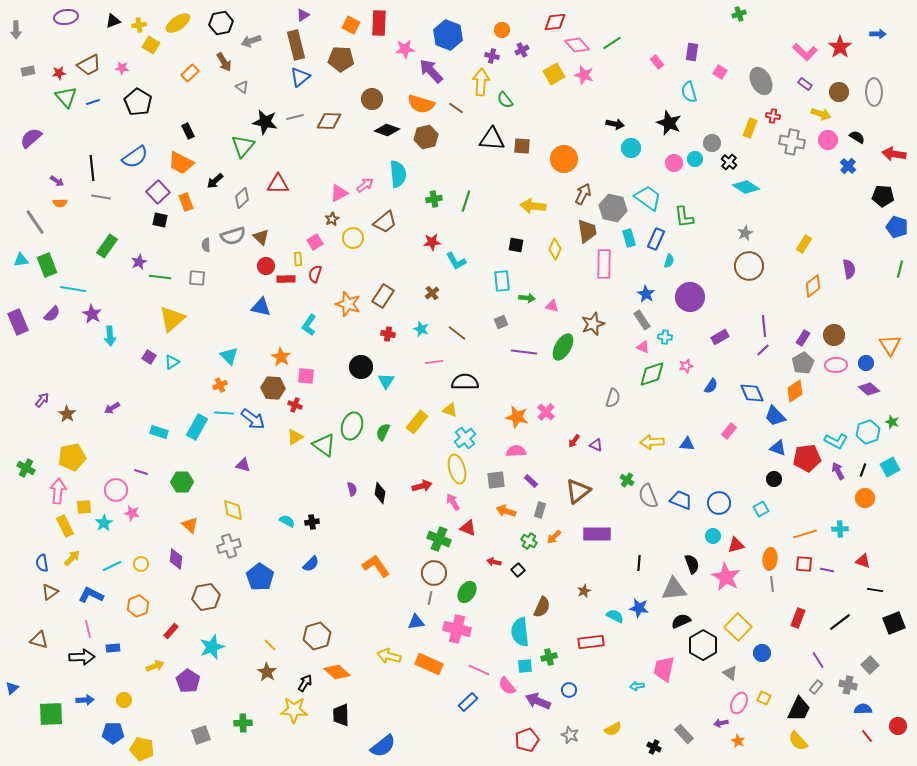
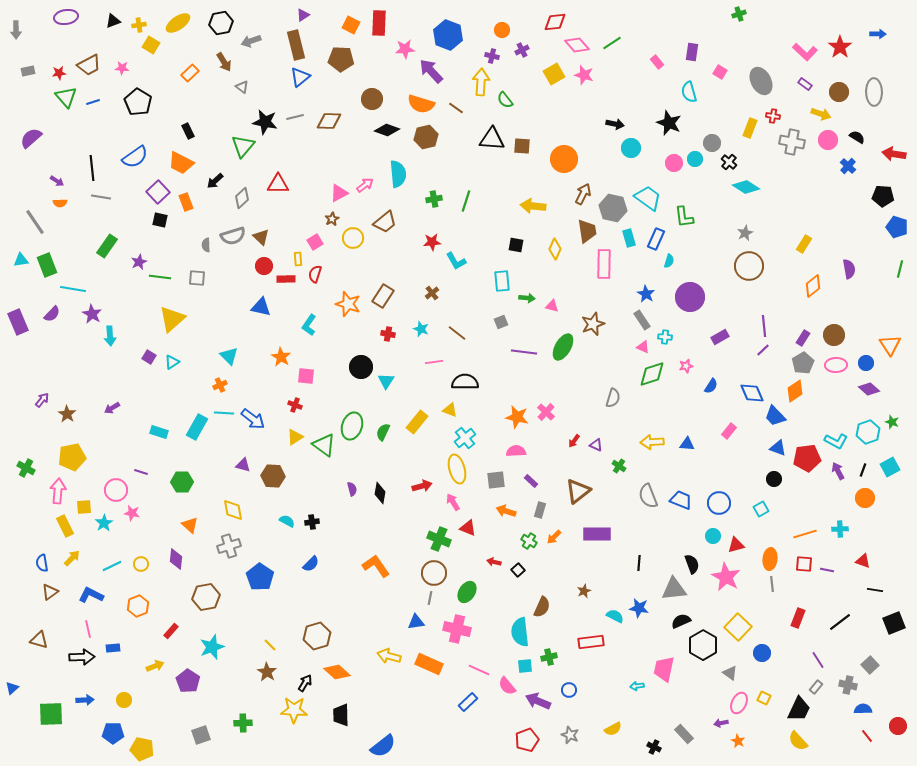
red circle at (266, 266): moved 2 px left
brown hexagon at (273, 388): moved 88 px down
green cross at (627, 480): moved 8 px left, 14 px up
